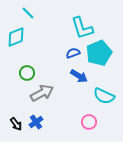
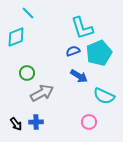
blue semicircle: moved 2 px up
blue cross: rotated 32 degrees clockwise
